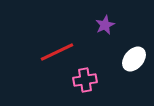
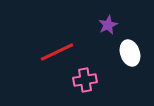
purple star: moved 3 px right
white ellipse: moved 4 px left, 6 px up; rotated 60 degrees counterclockwise
